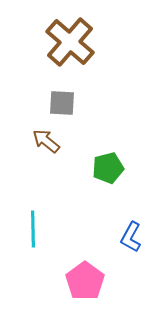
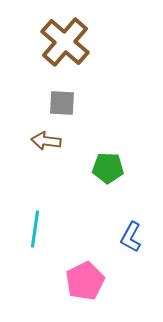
brown cross: moved 5 px left
brown arrow: rotated 32 degrees counterclockwise
green pentagon: rotated 16 degrees clockwise
cyan line: moved 2 px right; rotated 9 degrees clockwise
pink pentagon: rotated 9 degrees clockwise
